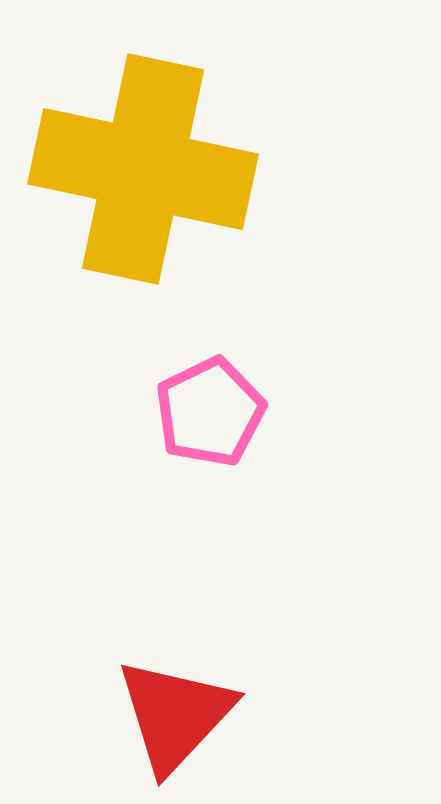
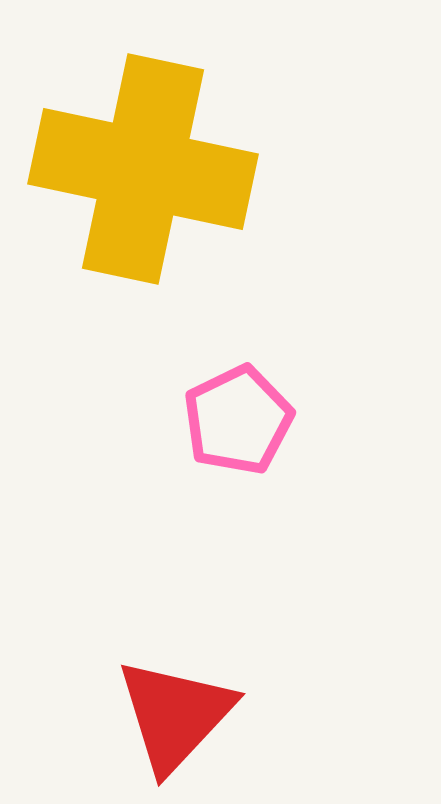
pink pentagon: moved 28 px right, 8 px down
